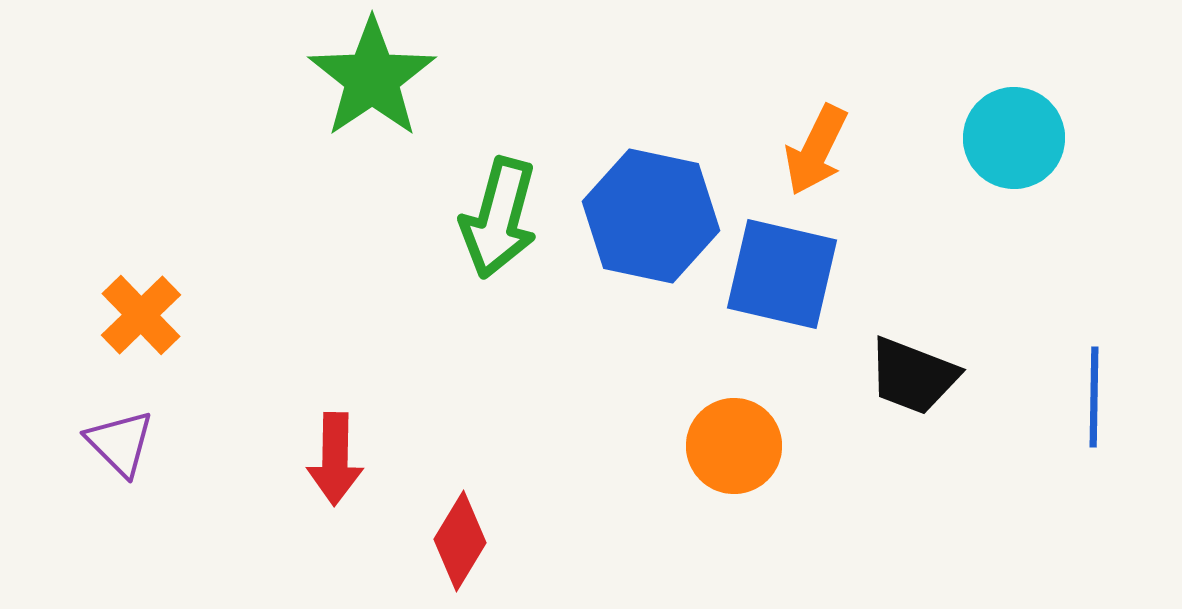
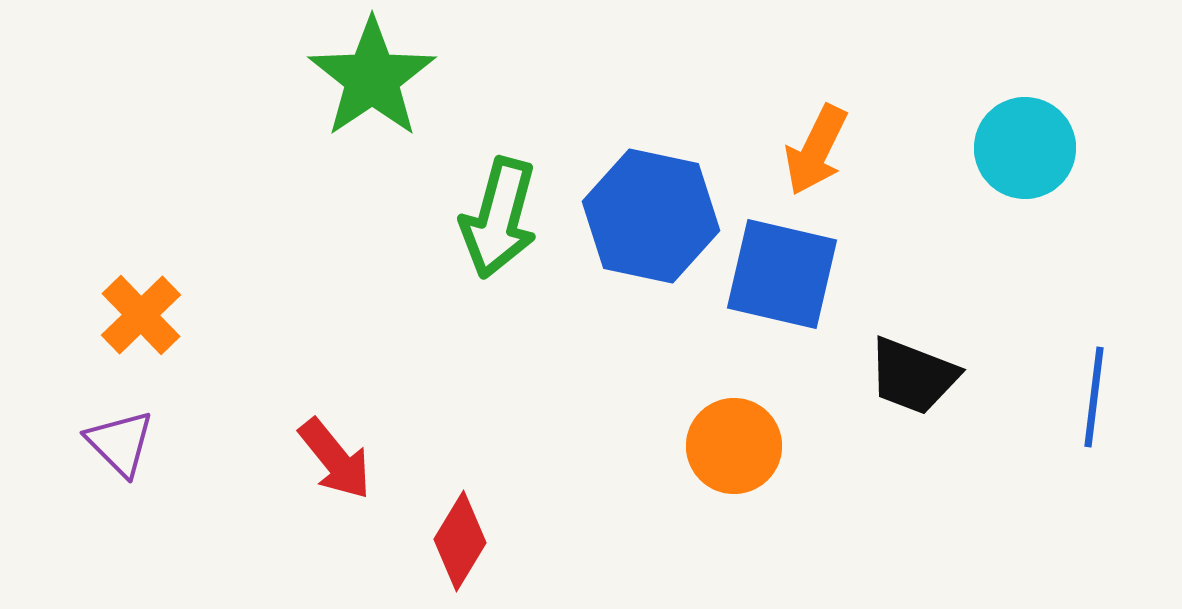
cyan circle: moved 11 px right, 10 px down
blue line: rotated 6 degrees clockwise
red arrow: rotated 40 degrees counterclockwise
